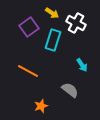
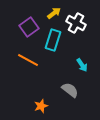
yellow arrow: moved 2 px right; rotated 72 degrees counterclockwise
orange line: moved 11 px up
